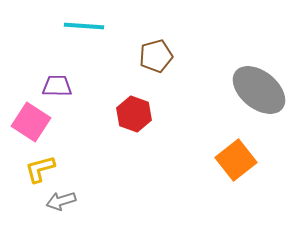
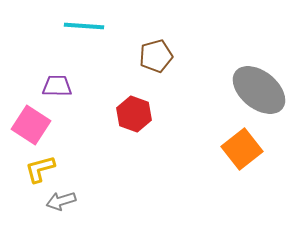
pink square: moved 3 px down
orange square: moved 6 px right, 11 px up
